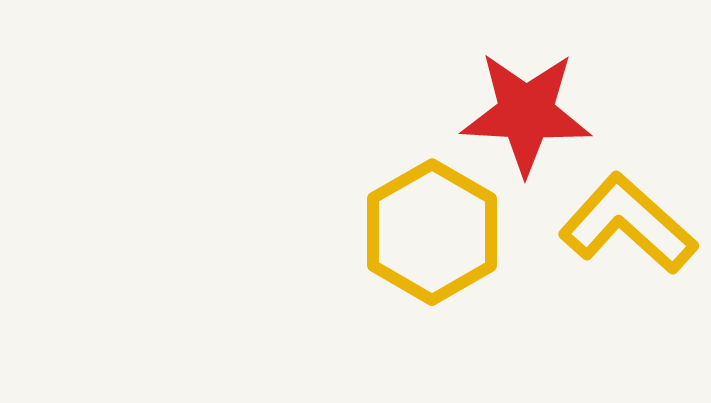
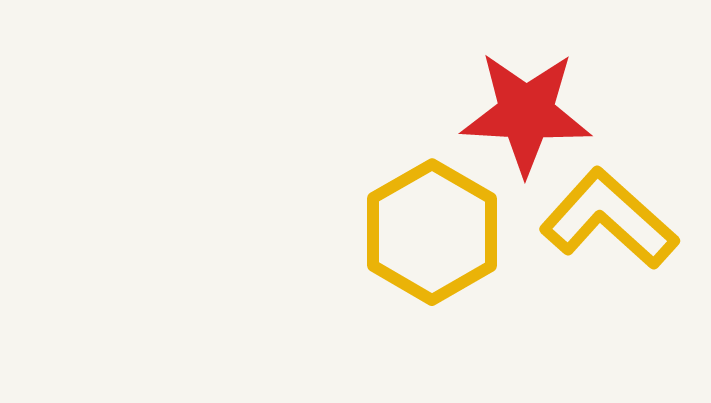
yellow L-shape: moved 19 px left, 5 px up
